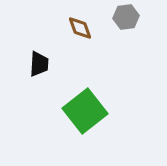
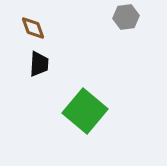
brown diamond: moved 47 px left
green square: rotated 12 degrees counterclockwise
